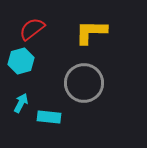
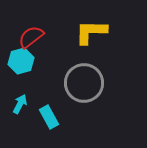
red semicircle: moved 1 px left, 8 px down
cyan arrow: moved 1 px left, 1 px down
cyan rectangle: rotated 55 degrees clockwise
